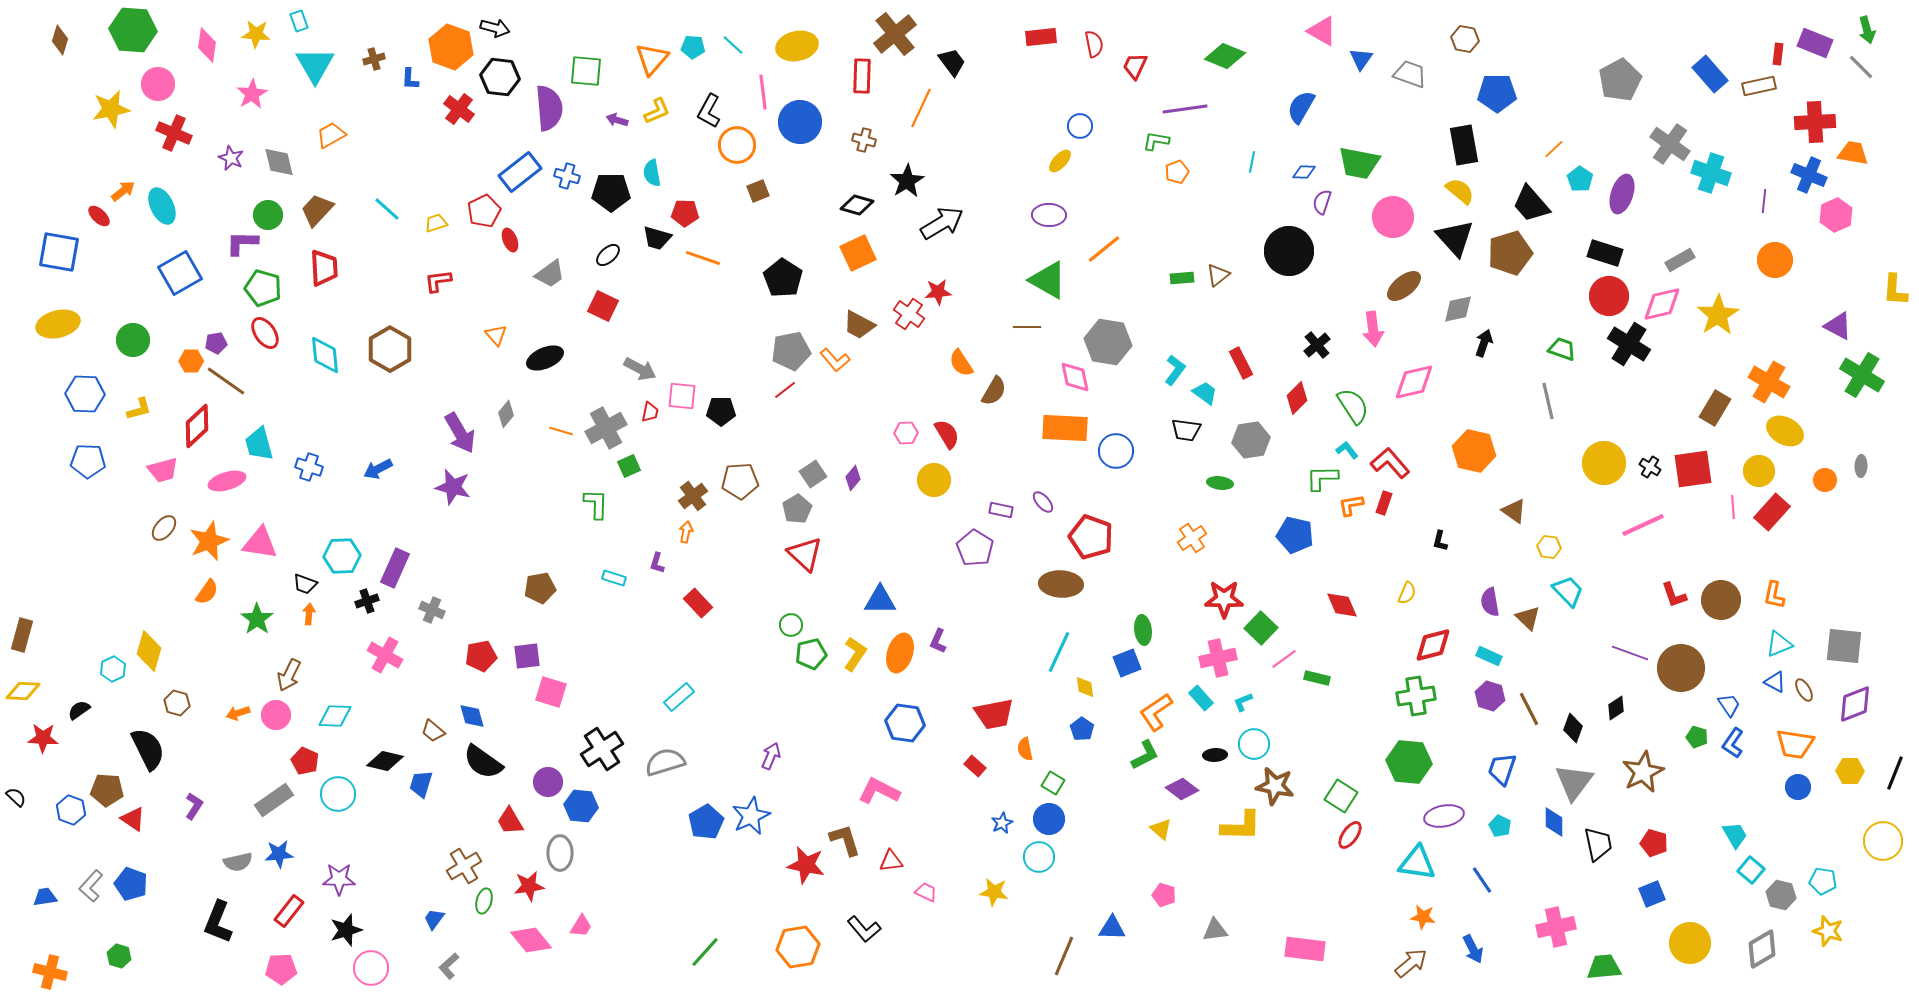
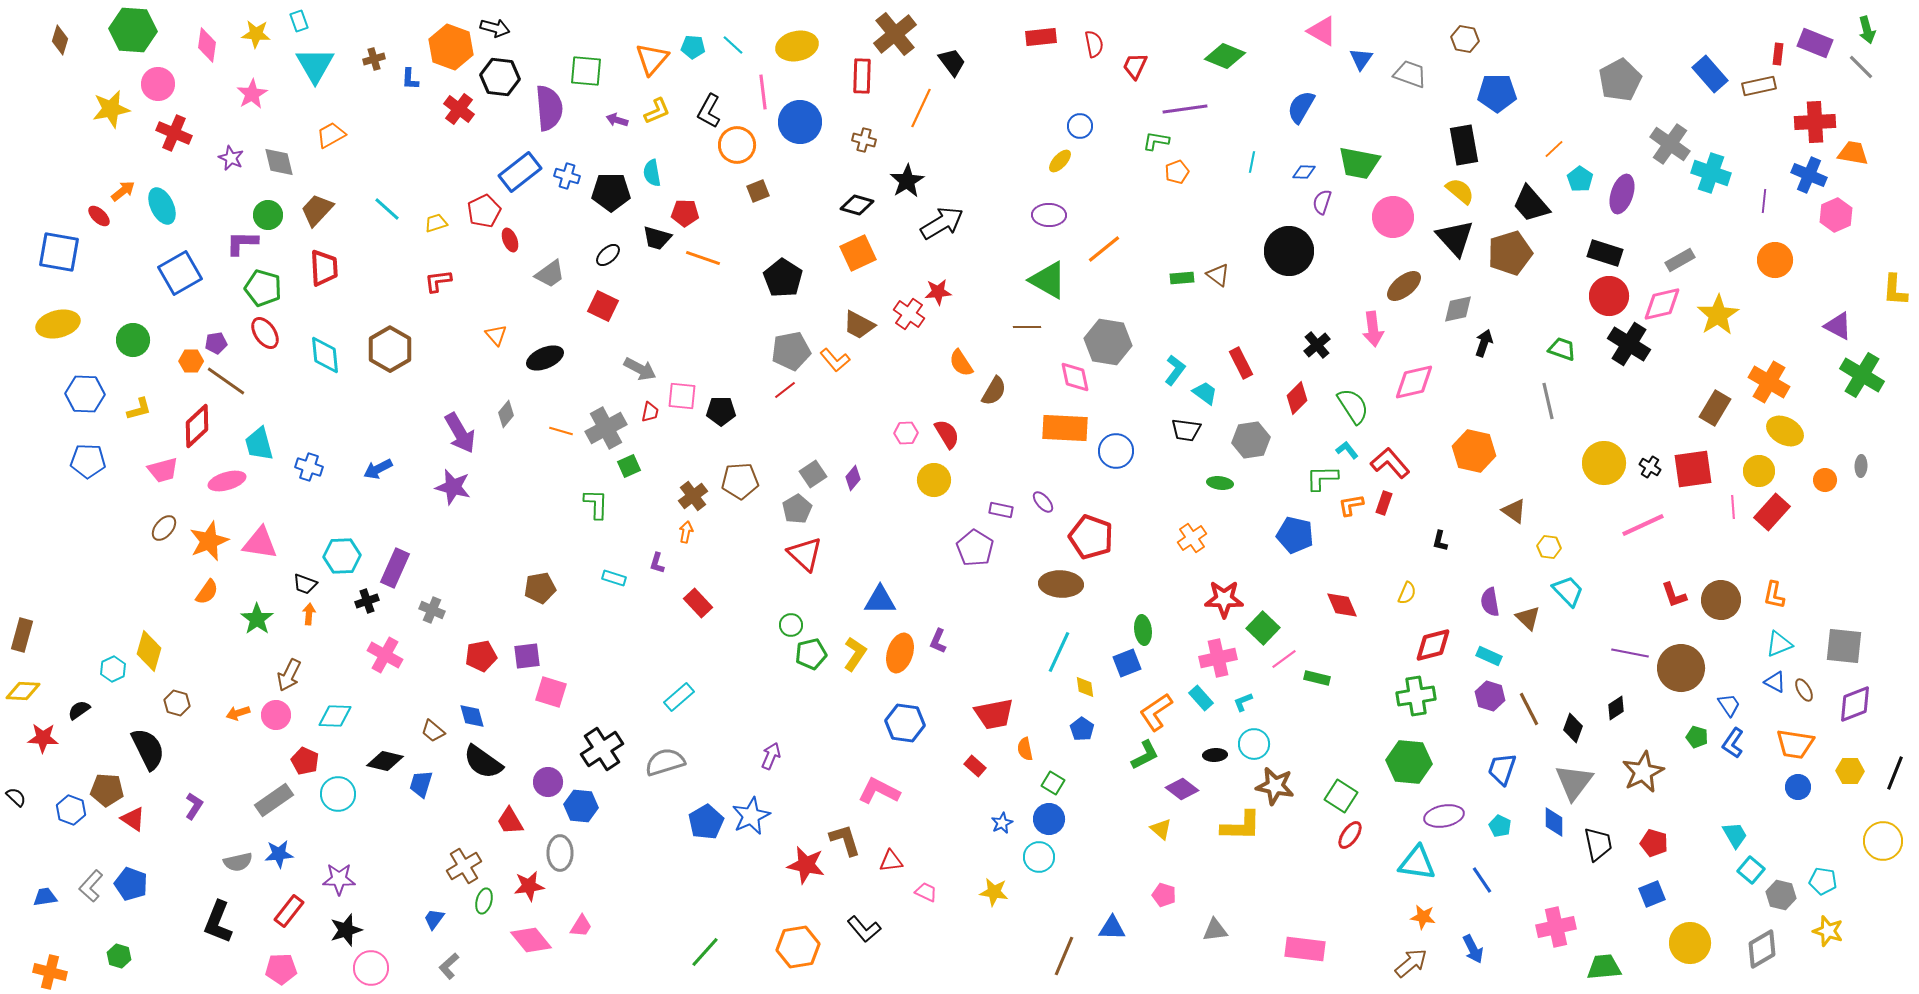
brown triangle at (1218, 275): rotated 45 degrees counterclockwise
green square at (1261, 628): moved 2 px right
purple line at (1630, 653): rotated 9 degrees counterclockwise
